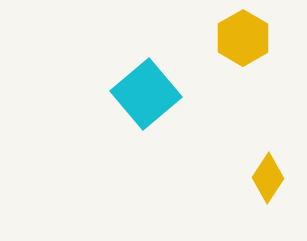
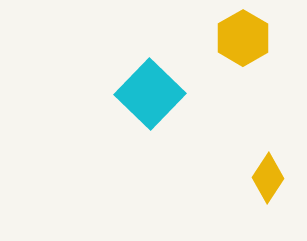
cyan square: moved 4 px right; rotated 6 degrees counterclockwise
